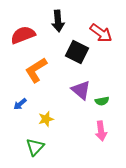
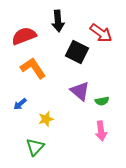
red semicircle: moved 1 px right, 1 px down
orange L-shape: moved 3 px left, 2 px up; rotated 88 degrees clockwise
purple triangle: moved 1 px left, 1 px down
